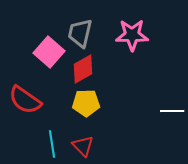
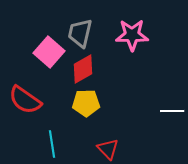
red triangle: moved 25 px right, 3 px down
